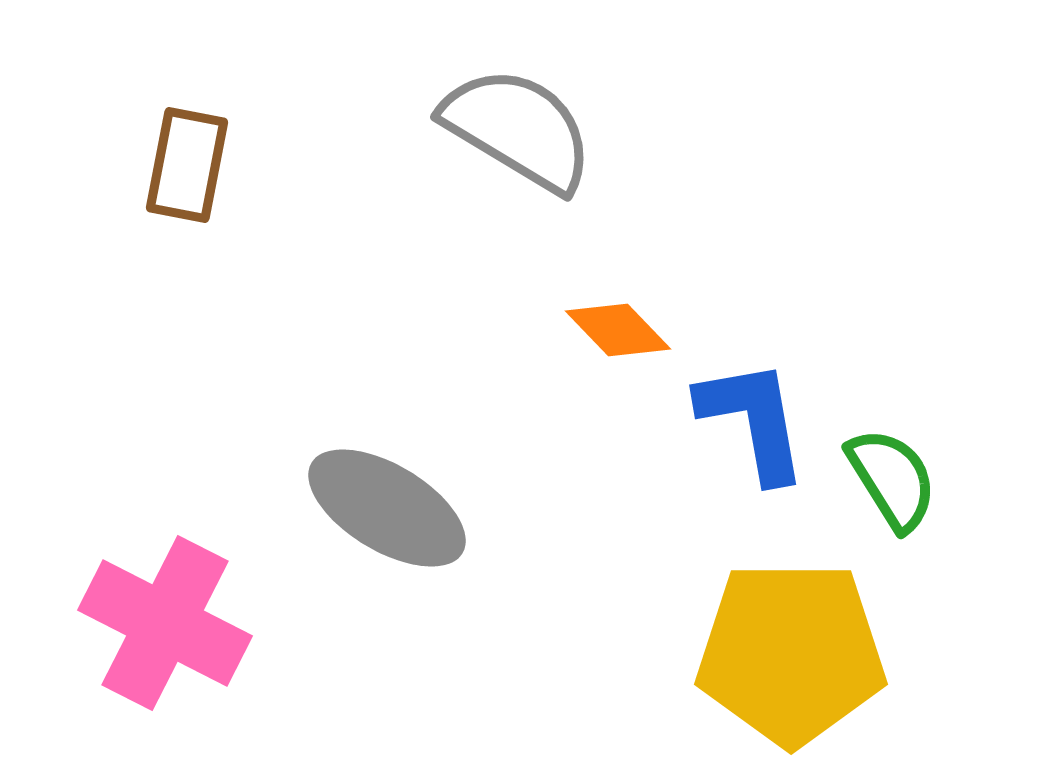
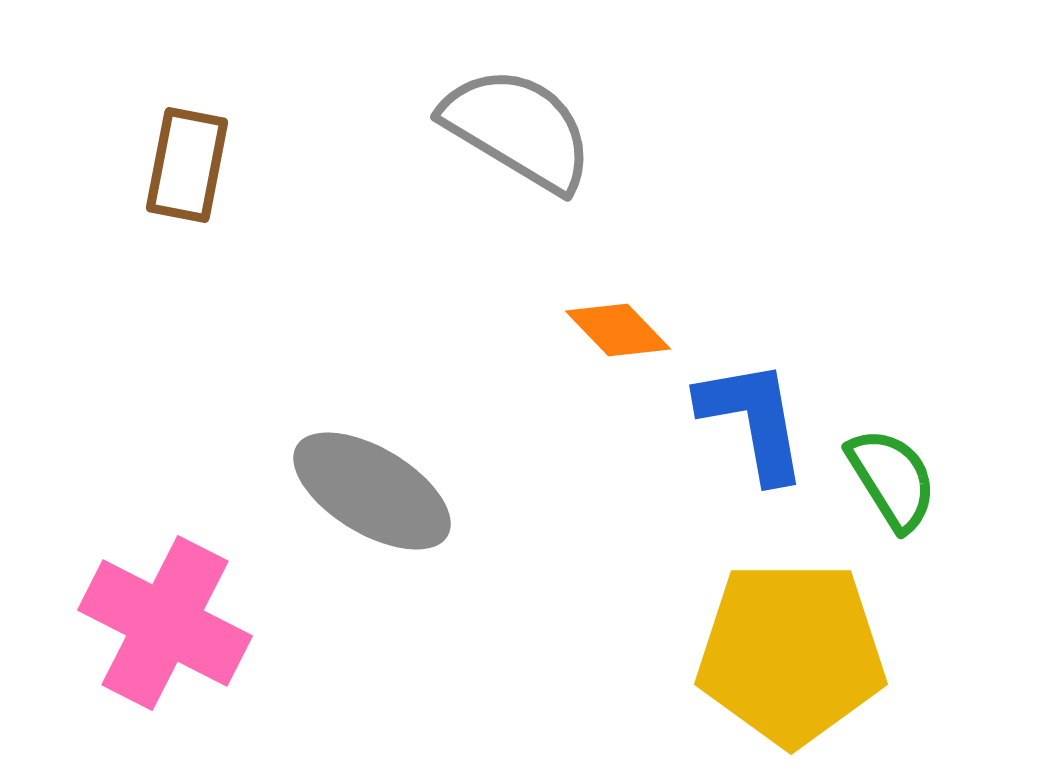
gray ellipse: moved 15 px left, 17 px up
